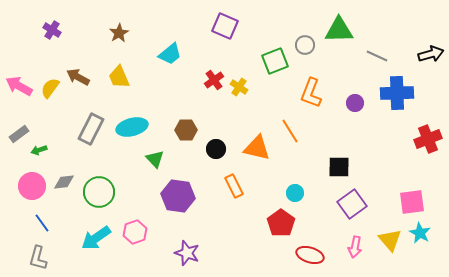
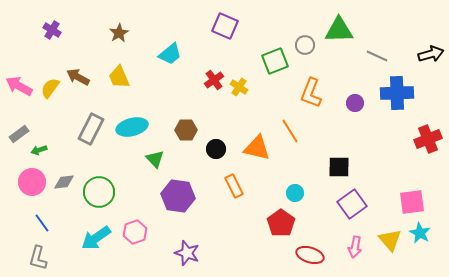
pink circle at (32, 186): moved 4 px up
